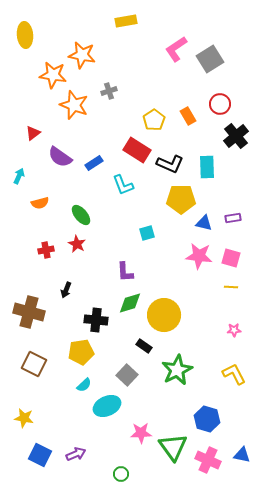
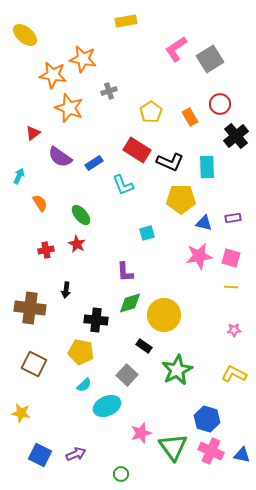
yellow ellipse at (25, 35): rotated 45 degrees counterclockwise
orange star at (82, 55): moved 1 px right, 4 px down
orange star at (74, 105): moved 5 px left, 3 px down
orange rectangle at (188, 116): moved 2 px right, 1 px down
yellow pentagon at (154, 120): moved 3 px left, 8 px up
black L-shape at (170, 164): moved 2 px up
orange semicircle at (40, 203): rotated 108 degrees counterclockwise
pink star at (199, 256): rotated 16 degrees counterclockwise
black arrow at (66, 290): rotated 14 degrees counterclockwise
brown cross at (29, 312): moved 1 px right, 4 px up; rotated 8 degrees counterclockwise
yellow pentagon at (81, 352): rotated 20 degrees clockwise
yellow L-shape at (234, 374): rotated 35 degrees counterclockwise
yellow star at (24, 418): moved 3 px left, 5 px up
pink star at (141, 433): rotated 15 degrees counterclockwise
pink cross at (208, 460): moved 3 px right, 9 px up
